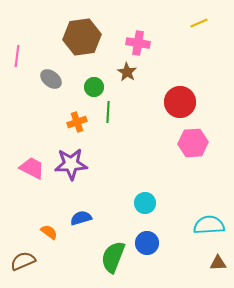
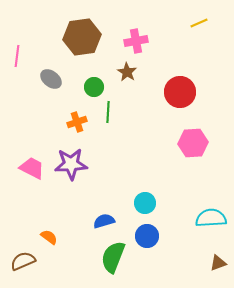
pink cross: moved 2 px left, 2 px up; rotated 20 degrees counterclockwise
red circle: moved 10 px up
blue semicircle: moved 23 px right, 3 px down
cyan semicircle: moved 2 px right, 7 px up
orange semicircle: moved 5 px down
blue circle: moved 7 px up
brown triangle: rotated 18 degrees counterclockwise
